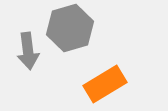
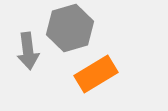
orange rectangle: moved 9 px left, 10 px up
